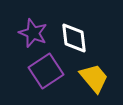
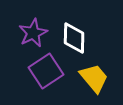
purple star: rotated 24 degrees clockwise
white diamond: rotated 8 degrees clockwise
